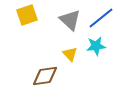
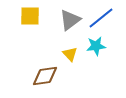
yellow square: moved 3 px right, 1 px down; rotated 20 degrees clockwise
gray triangle: rotated 40 degrees clockwise
